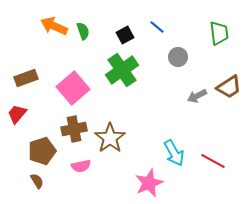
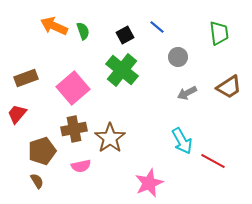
green cross: rotated 16 degrees counterclockwise
gray arrow: moved 10 px left, 3 px up
cyan arrow: moved 8 px right, 12 px up
